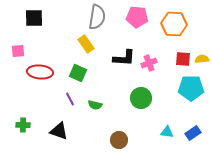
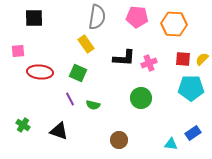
yellow semicircle: rotated 40 degrees counterclockwise
green semicircle: moved 2 px left
green cross: rotated 32 degrees clockwise
cyan triangle: moved 4 px right, 12 px down
